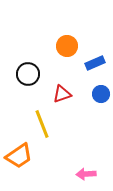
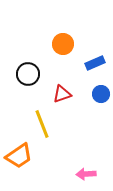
orange circle: moved 4 px left, 2 px up
